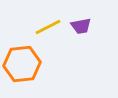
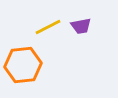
orange hexagon: moved 1 px right, 1 px down
